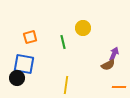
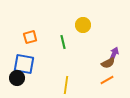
yellow circle: moved 3 px up
brown semicircle: moved 2 px up
orange line: moved 12 px left, 7 px up; rotated 32 degrees counterclockwise
